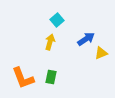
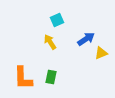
cyan square: rotated 16 degrees clockwise
yellow arrow: rotated 49 degrees counterclockwise
orange L-shape: rotated 20 degrees clockwise
